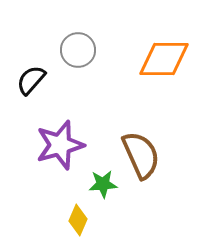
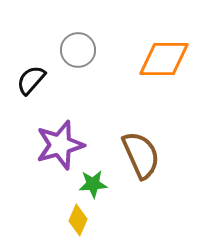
green star: moved 10 px left
